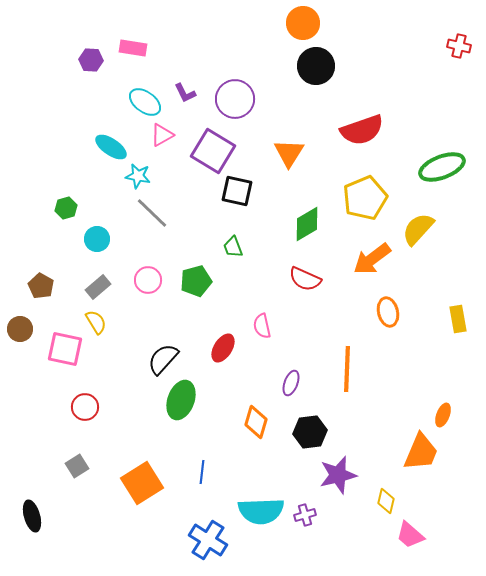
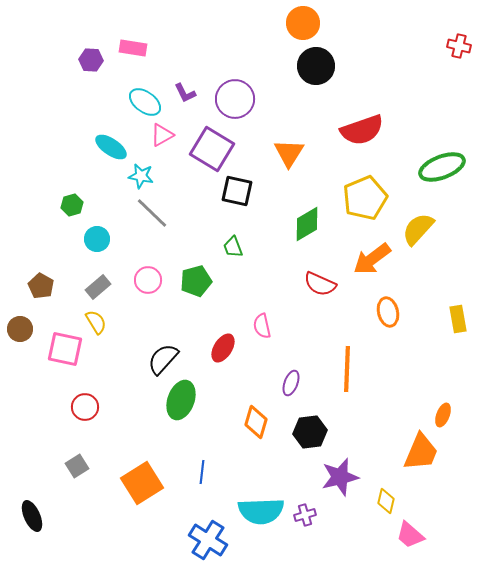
purple square at (213, 151): moved 1 px left, 2 px up
cyan star at (138, 176): moved 3 px right
green hexagon at (66, 208): moved 6 px right, 3 px up
red semicircle at (305, 279): moved 15 px right, 5 px down
purple star at (338, 475): moved 2 px right, 2 px down
black ellipse at (32, 516): rotated 8 degrees counterclockwise
